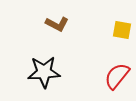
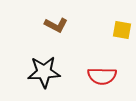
brown L-shape: moved 1 px left, 1 px down
red semicircle: moved 15 px left; rotated 128 degrees counterclockwise
